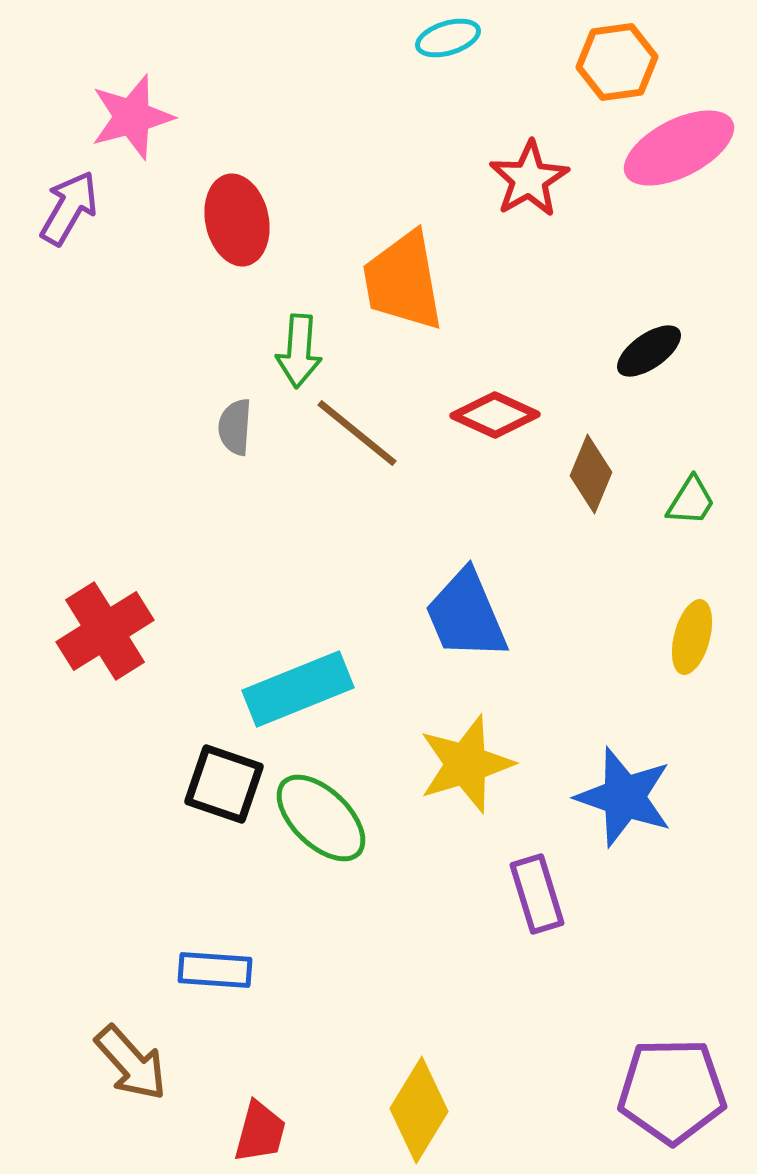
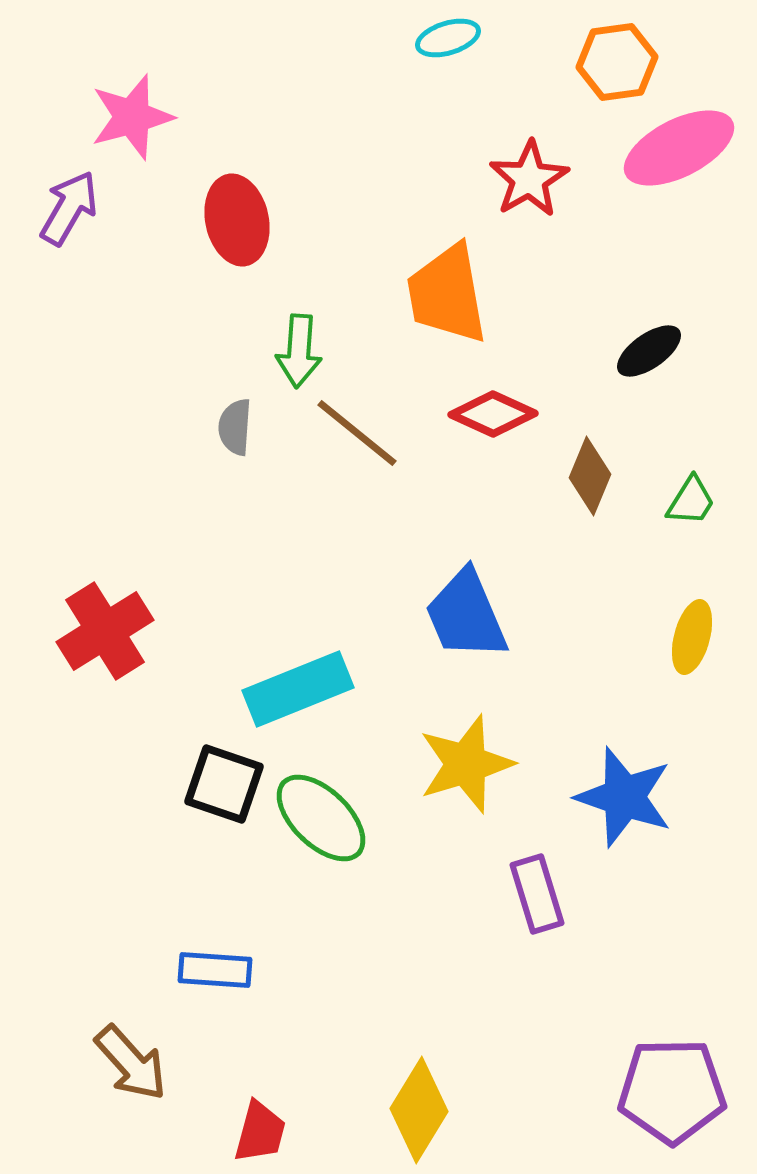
orange trapezoid: moved 44 px right, 13 px down
red diamond: moved 2 px left, 1 px up
brown diamond: moved 1 px left, 2 px down
